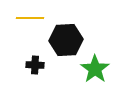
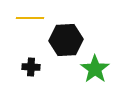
black cross: moved 4 px left, 2 px down
